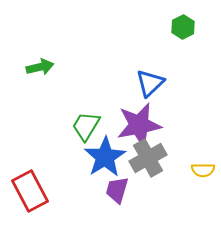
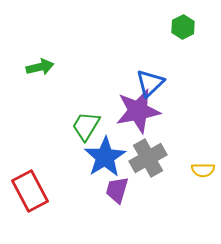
purple star: moved 1 px left, 14 px up
